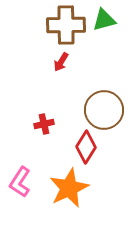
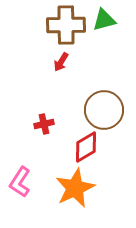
red diamond: rotated 28 degrees clockwise
orange star: moved 6 px right
